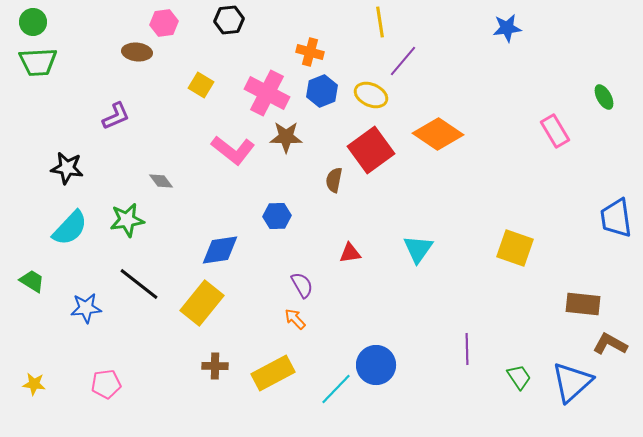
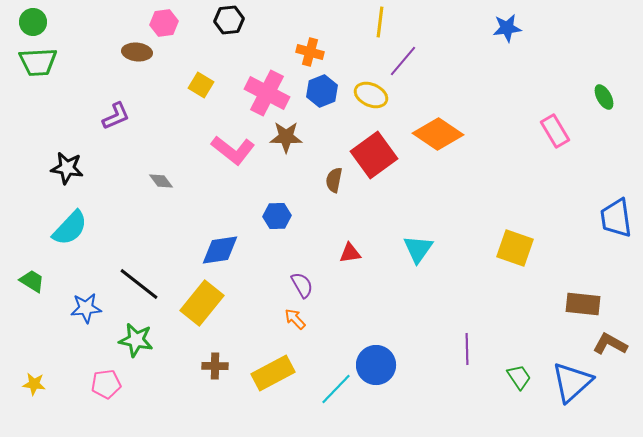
yellow line at (380, 22): rotated 16 degrees clockwise
red square at (371, 150): moved 3 px right, 5 px down
green star at (127, 220): moved 9 px right, 120 px down; rotated 20 degrees clockwise
